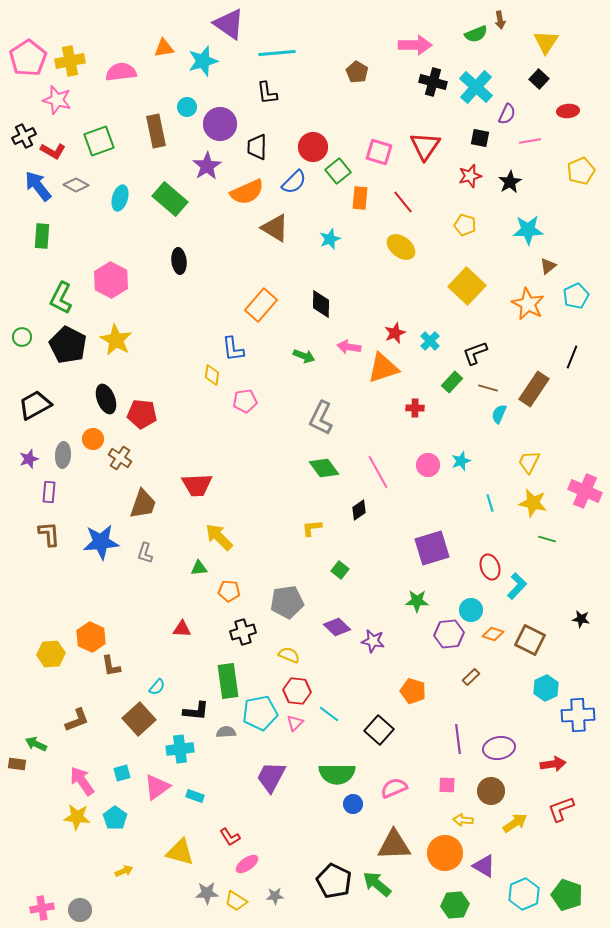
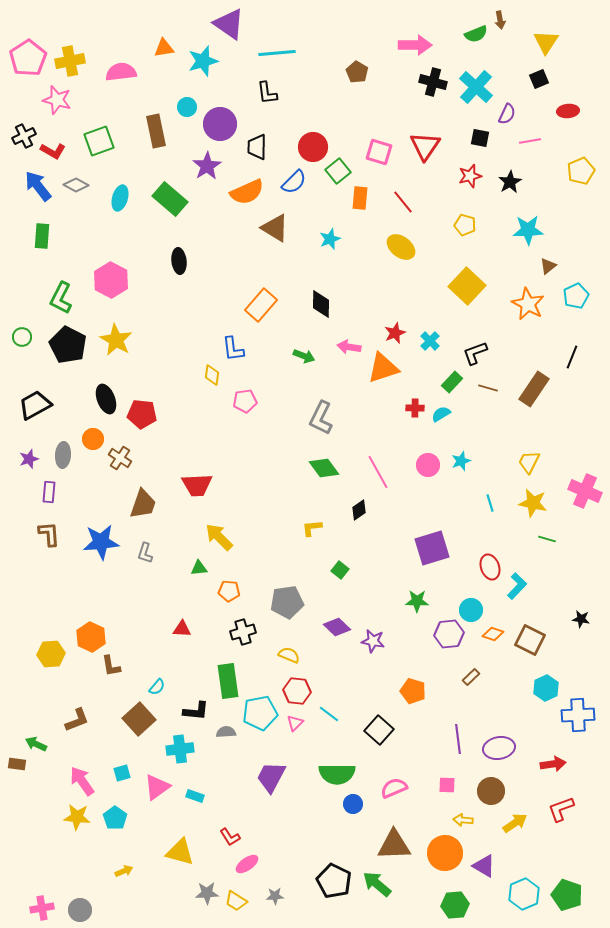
black square at (539, 79): rotated 24 degrees clockwise
cyan semicircle at (499, 414): moved 58 px left; rotated 36 degrees clockwise
